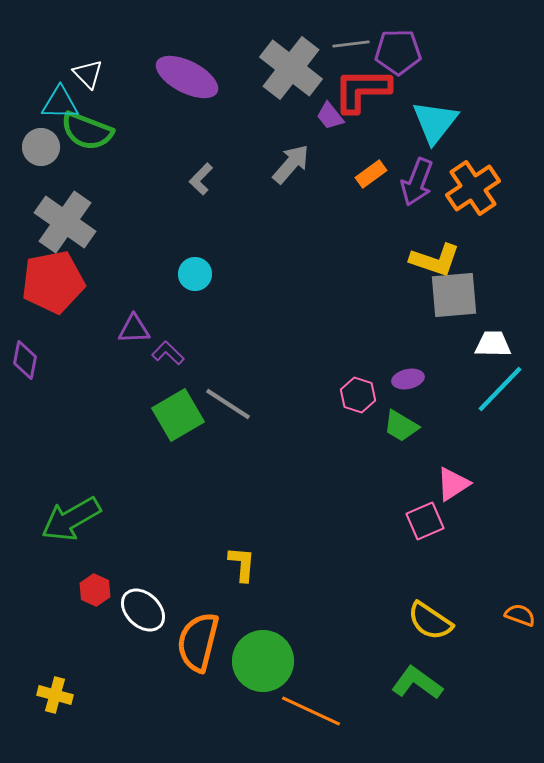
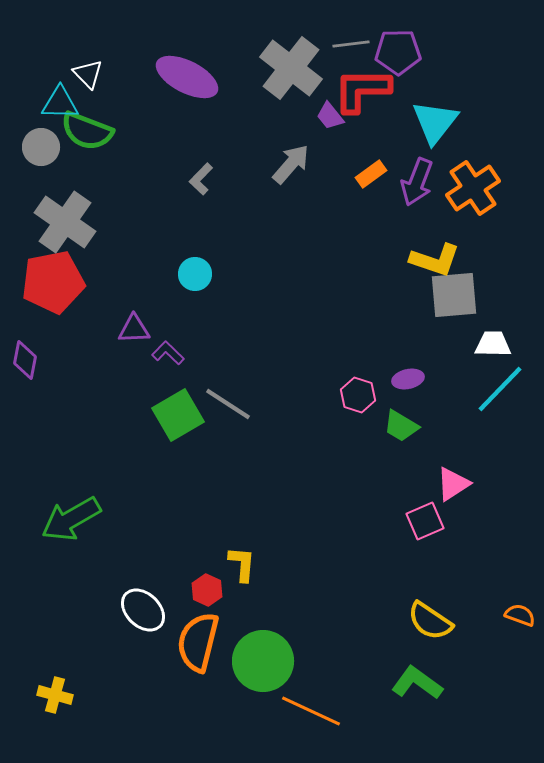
red hexagon at (95, 590): moved 112 px right
